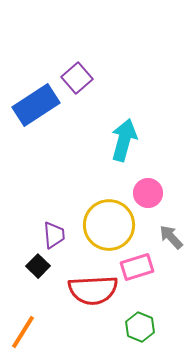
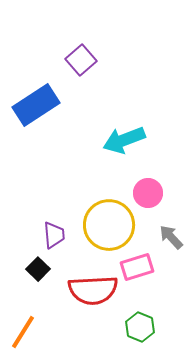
purple square: moved 4 px right, 18 px up
cyan arrow: rotated 126 degrees counterclockwise
black square: moved 3 px down
